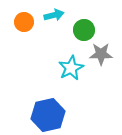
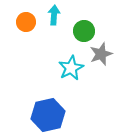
cyan arrow: rotated 72 degrees counterclockwise
orange circle: moved 2 px right
green circle: moved 1 px down
gray star: rotated 20 degrees counterclockwise
